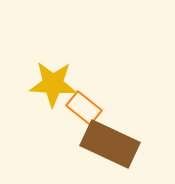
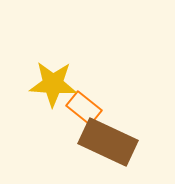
brown rectangle: moved 2 px left, 2 px up
